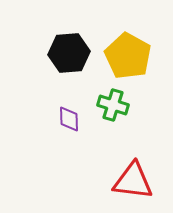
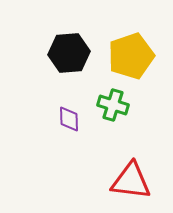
yellow pentagon: moved 3 px right; rotated 24 degrees clockwise
red triangle: moved 2 px left
